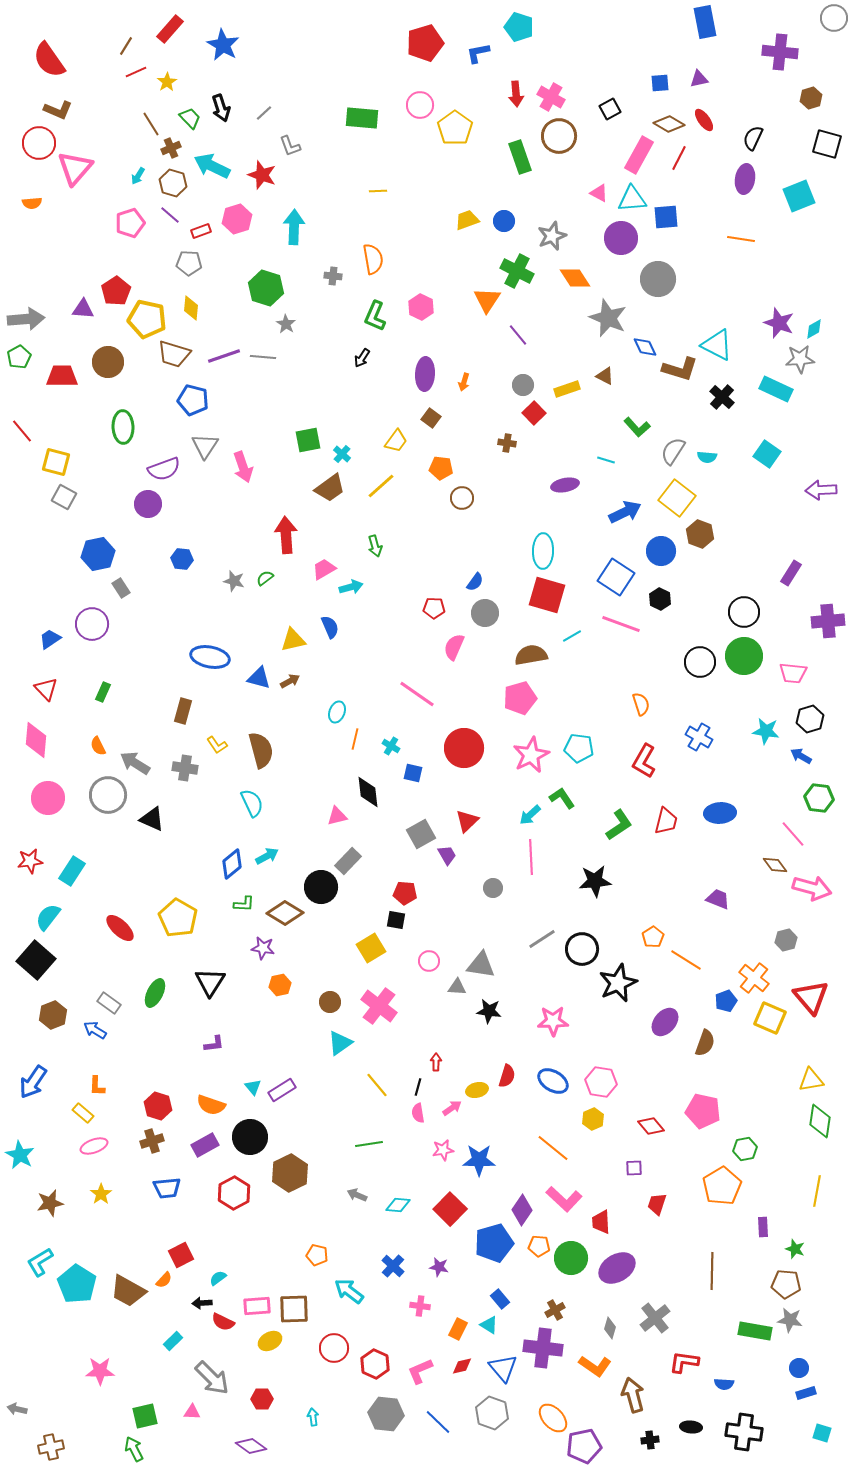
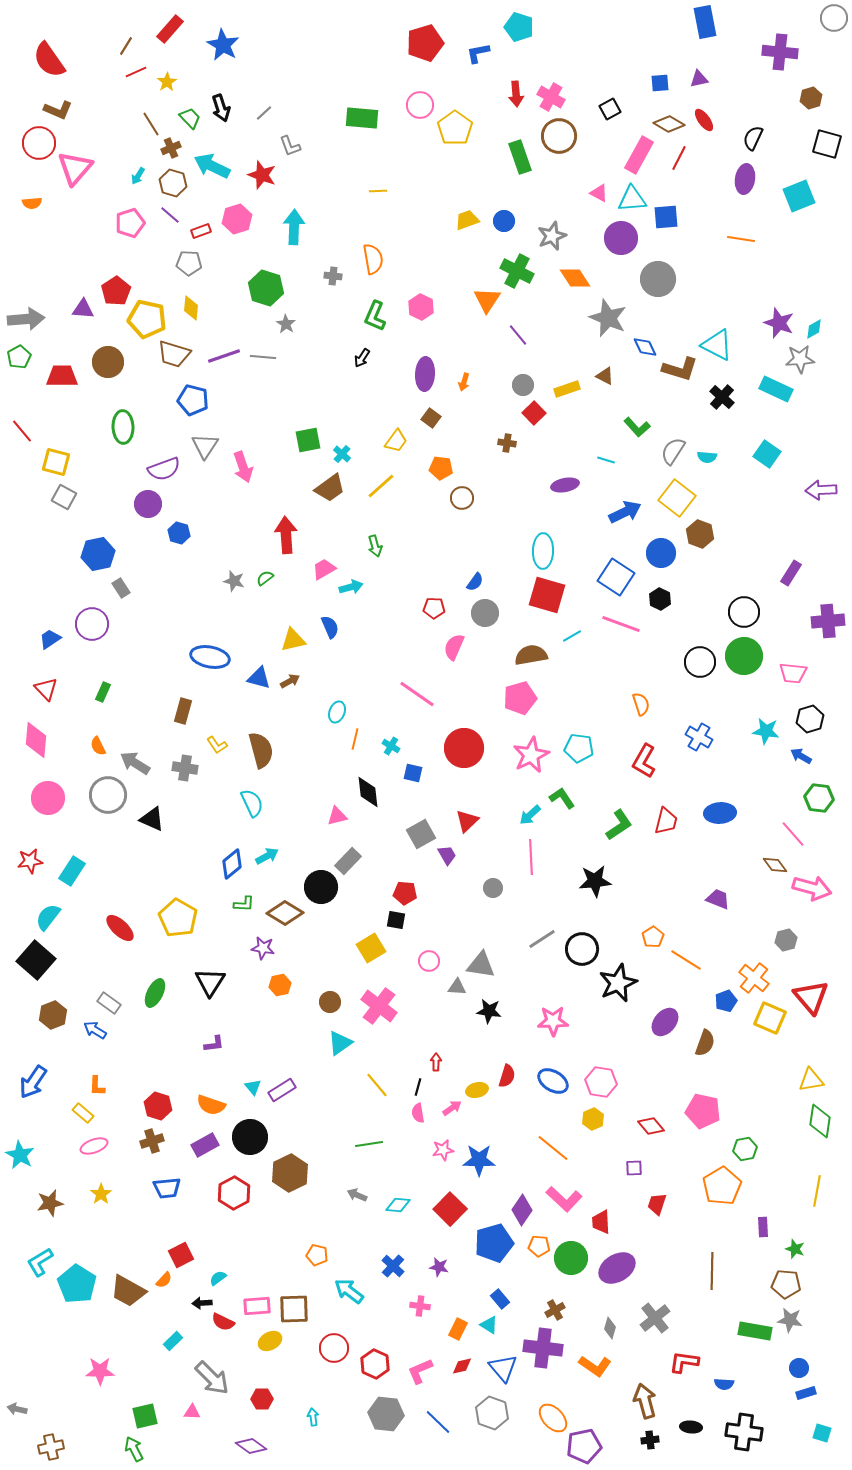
blue circle at (661, 551): moved 2 px down
blue hexagon at (182, 559): moved 3 px left, 26 px up; rotated 10 degrees clockwise
brown arrow at (633, 1395): moved 12 px right, 6 px down
